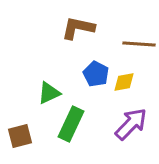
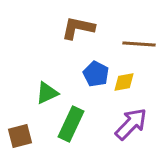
green triangle: moved 2 px left
